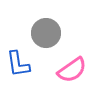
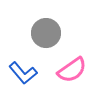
blue L-shape: moved 5 px right, 9 px down; rotated 32 degrees counterclockwise
